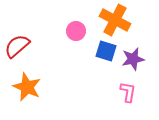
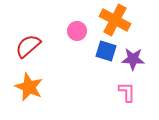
pink circle: moved 1 px right
red semicircle: moved 11 px right
purple star: rotated 15 degrees clockwise
orange star: moved 2 px right
pink L-shape: moved 1 px left; rotated 10 degrees counterclockwise
